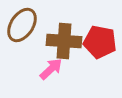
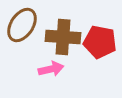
brown cross: moved 1 px left, 4 px up
pink arrow: rotated 30 degrees clockwise
